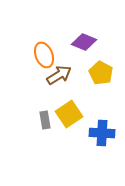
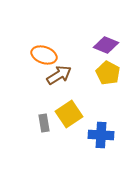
purple diamond: moved 22 px right, 3 px down
orange ellipse: rotated 50 degrees counterclockwise
yellow pentagon: moved 7 px right
gray rectangle: moved 1 px left, 3 px down
blue cross: moved 1 px left, 2 px down
